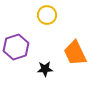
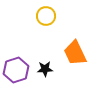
yellow circle: moved 1 px left, 1 px down
purple hexagon: moved 23 px down
